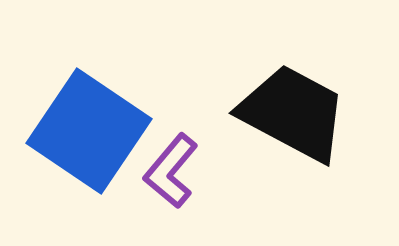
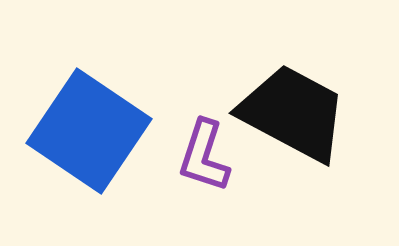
purple L-shape: moved 33 px right, 15 px up; rotated 22 degrees counterclockwise
